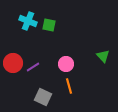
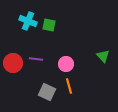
purple line: moved 3 px right, 8 px up; rotated 40 degrees clockwise
gray square: moved 4 px right, 5 px up
